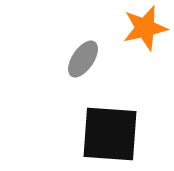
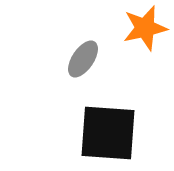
black square: moved 2 px left, 1 px up
